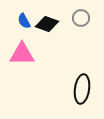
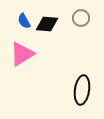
black diamond: rotated 15 degrees counterclockwise
pink triangle: rotated 32 degrees counterclockwise
black ellipse: moved 1 px down
